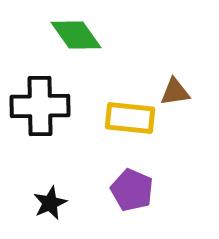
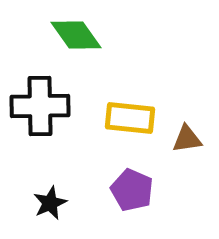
brown triangle: moved 12 px right, 47 px down
